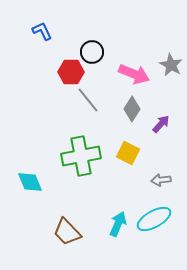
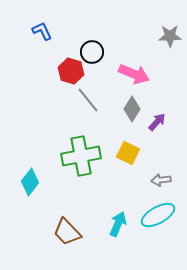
gray star: moved 1 px left, 29 px up; rotated 30 degrees counterclockwise
red hexagon: moved 1 px up; rotated 15 degrees clockwise
purple arrow: moved 4 px left, 2 px up
cyan diamond: rotated 60 degrees clockwise
cyan ellipse: moved 4 px right, 4 px up
